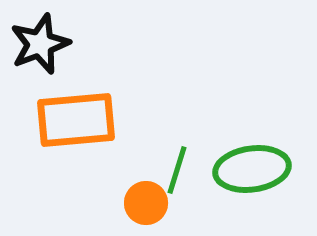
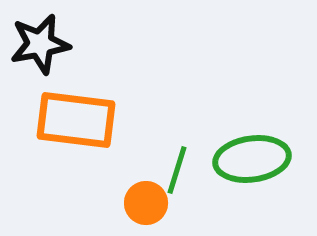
black star: rotated 10 degrees clockwise
orange rectangle: rotated 12 degrees clockwise
green ellipse: moved 10 px up
